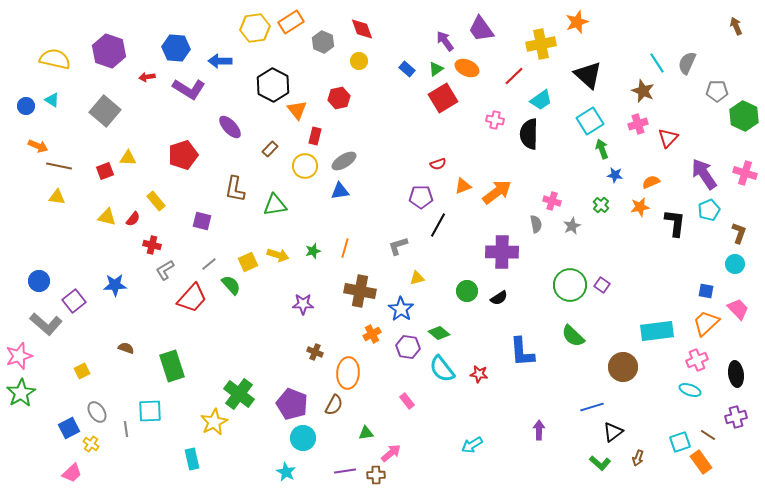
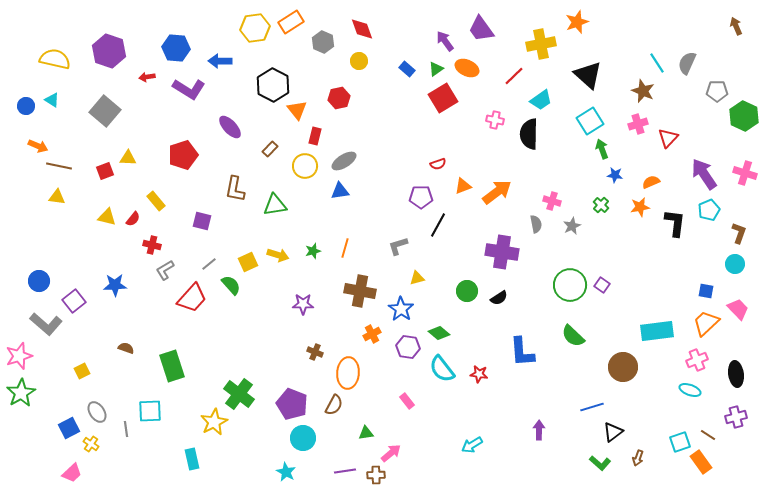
purple cross at (502, 252): rotated 8 degrees clockwise
